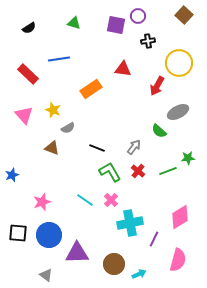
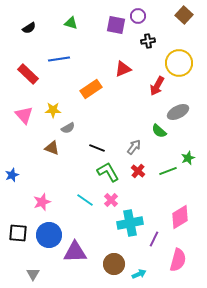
green triangle: moved 3 px left
red triangle: rotated 30 degrees counterclockwise
yellow star: rotated 21 degrees counterclockwise
green star: rotated 16 degrees counterclockwise
green L-shape: moved 2 px left
purple triangle: moved 2 px left, 1 px up
gray triangle: moved 13 px left, 1 px up; rotated 24 degrees clockwise
